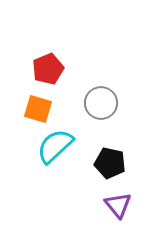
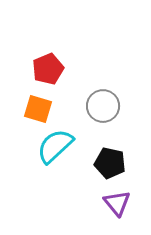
gray circle: moved 2 px right, 3 px down
purple triangle: moved 1 px left, 2 px up
